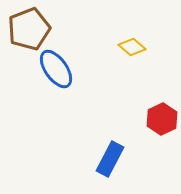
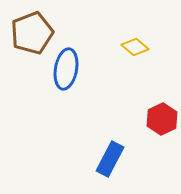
brown pentagon: moved 3 px right, 4 px down
yellow diamond: moved 3 px right
blue ellipse: moved 10 px right; rotated 45 degrees clockwise
